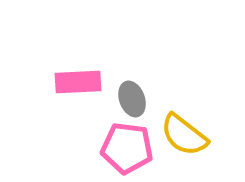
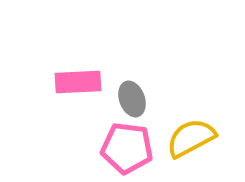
yellow semicircle: moved 7 px right, 3 px down; rotated 114 degrees clockwise
